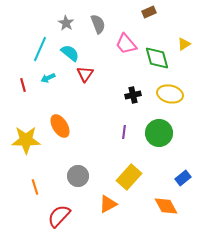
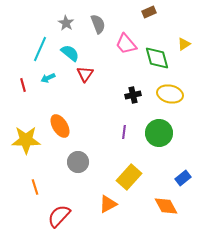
gray circle: moved 14 px up
